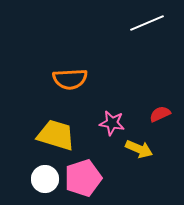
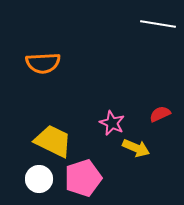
white line: moved 11 px right, 1 px down; rotated 32 degrees clockwise
orange semicircle: moved 27 px left, 16 px up
pink star: rotated 15 degrees clockwise
yellow trapezoid: moved 3 px left, 6 px down; rotated 9 degrees clockwise
yellow arrow: moved 3 px left, 1 px up
white circle: moved 6 px left
